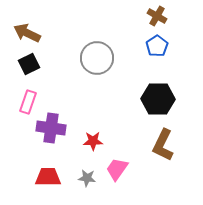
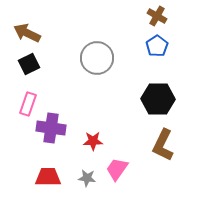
pink rectangle: moved 2 px down
